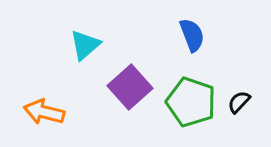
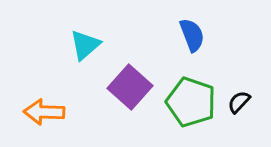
purple square: rotated 6 degrees counterclockwise
orange arrow: rotated 12 degrees counterclockwise
